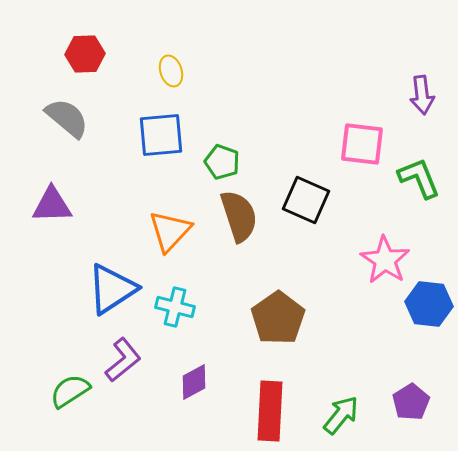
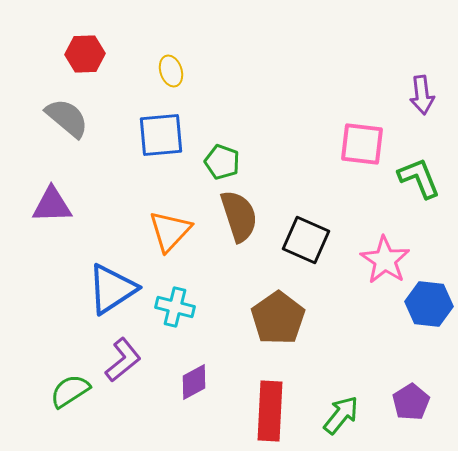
black square: moved 40 px down
